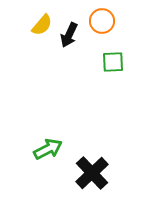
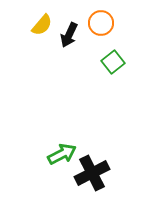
orange circle: moved 1 px left, 2 px down
green square: rotated 35 degrees counterclockwise
green arrow: moved 14 px right, 5 px down
black cross: rotated 16 degrees clockwise
